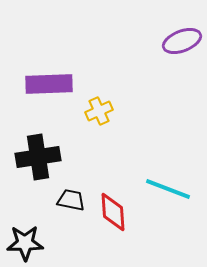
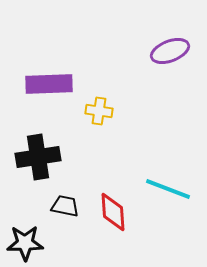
purple ellipse: moved 12 px left, 10 px down
yellow cross: rotated 32 degrees clockwise
black trapezoid: moved 6 px left, 6 px down
